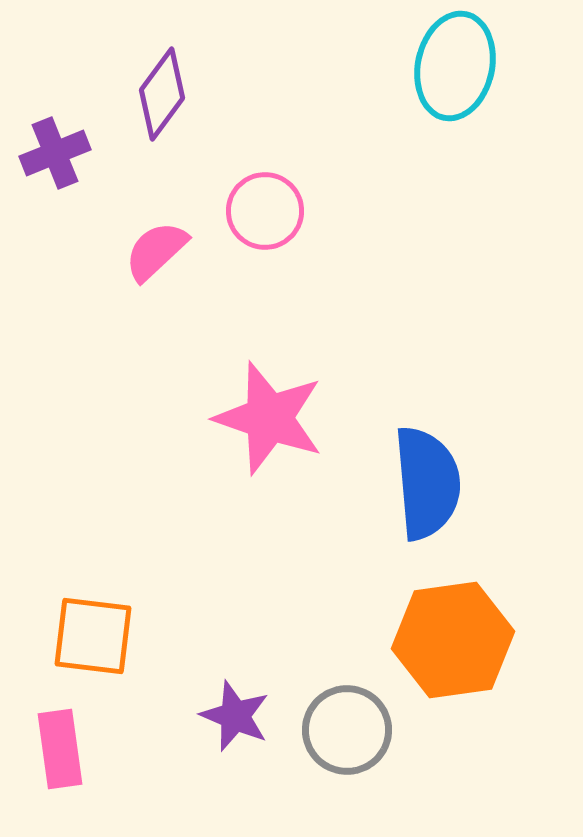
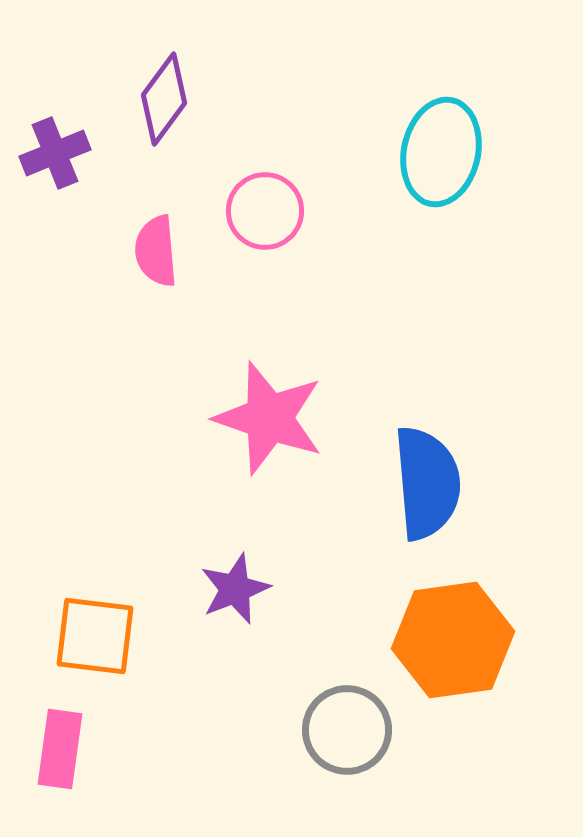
cyan ellipse: moved 14 px left, 86 px down
purple diamond: moved 2 px right, 5 px down
pink semicircle: rotated 52 degrees counterclockwise
orange square: moved 2 px right
purple star: moved 127 px up; rotated 28 degrees clockwise
pink rectangle: rotated 16 degrees clockwise
